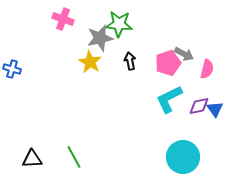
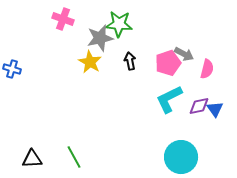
cyan circle: moved 2 px left
